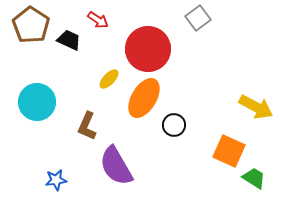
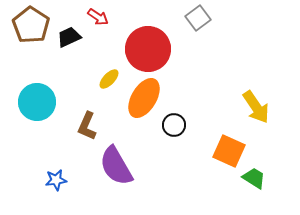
red arrow: moved 3 px up
black trapezoid: moved 3 px up; rotated 50 degrees counterclockwise
yellow arrow: rotated 28 degrees clockwise
